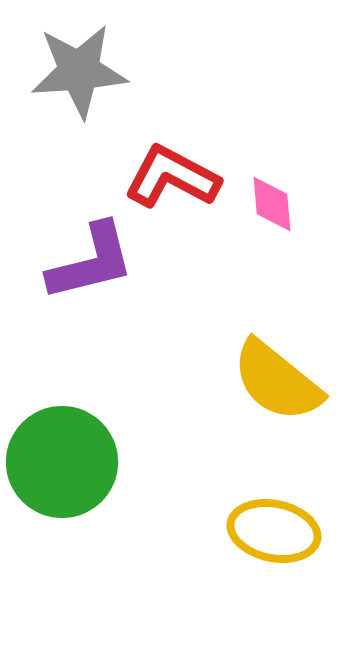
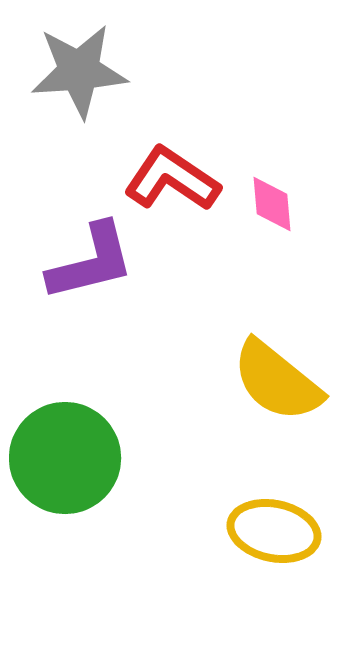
red L-shape: moved 2 px down; rotated 6 degrees clockwise
green circle: moved 3 px right, 4 px up
